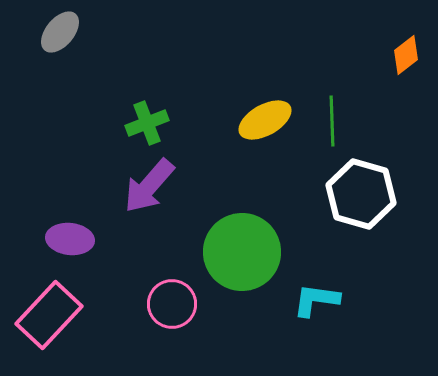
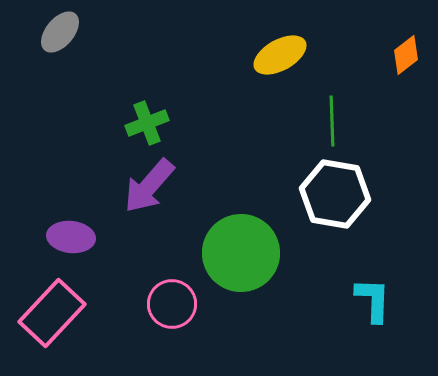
yellow ellipse: moved 15 px right, 65 px up
white hexagon: moved 26 px left; rotated 6 degrees counterclockwise
purple ellipse: moved 1 px right, 2 px up
green circle: moved 1 px left, 1 px down
cyan L-shape: moved 57 px right; rotated 84 degrees clockwise
pink rectangle: moved 3 px right, 2 px up
